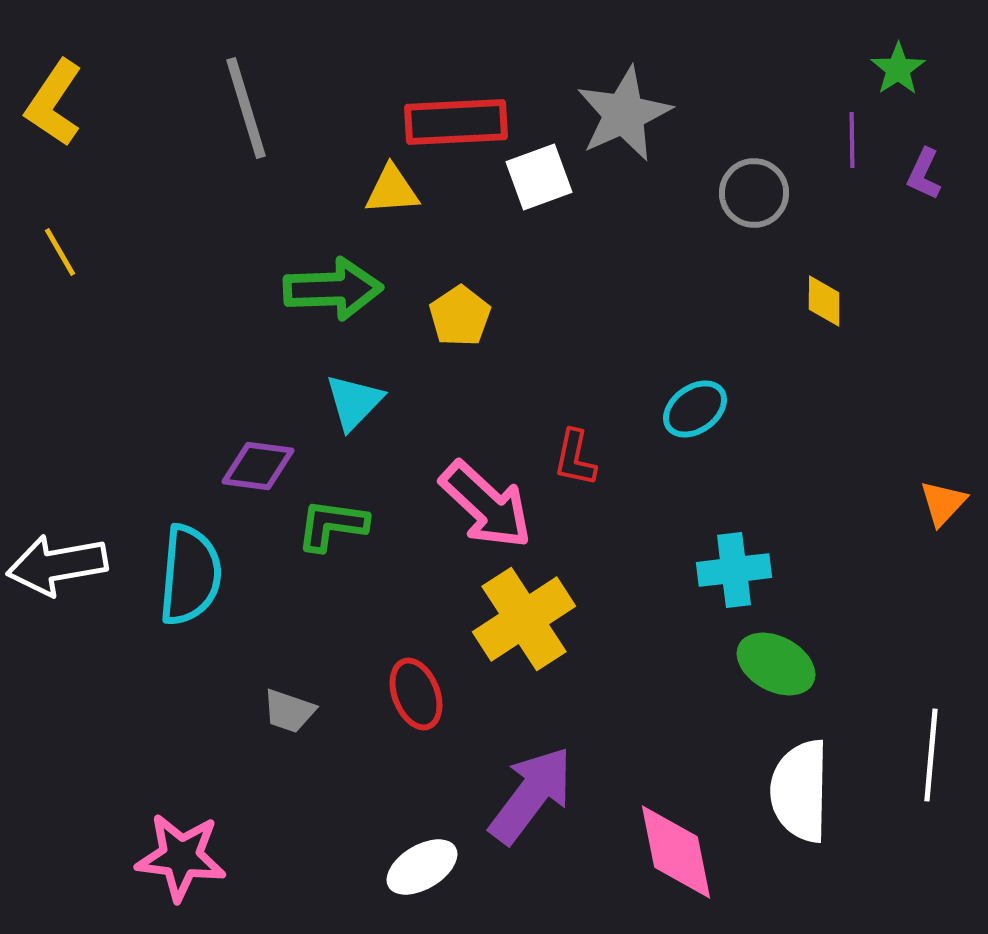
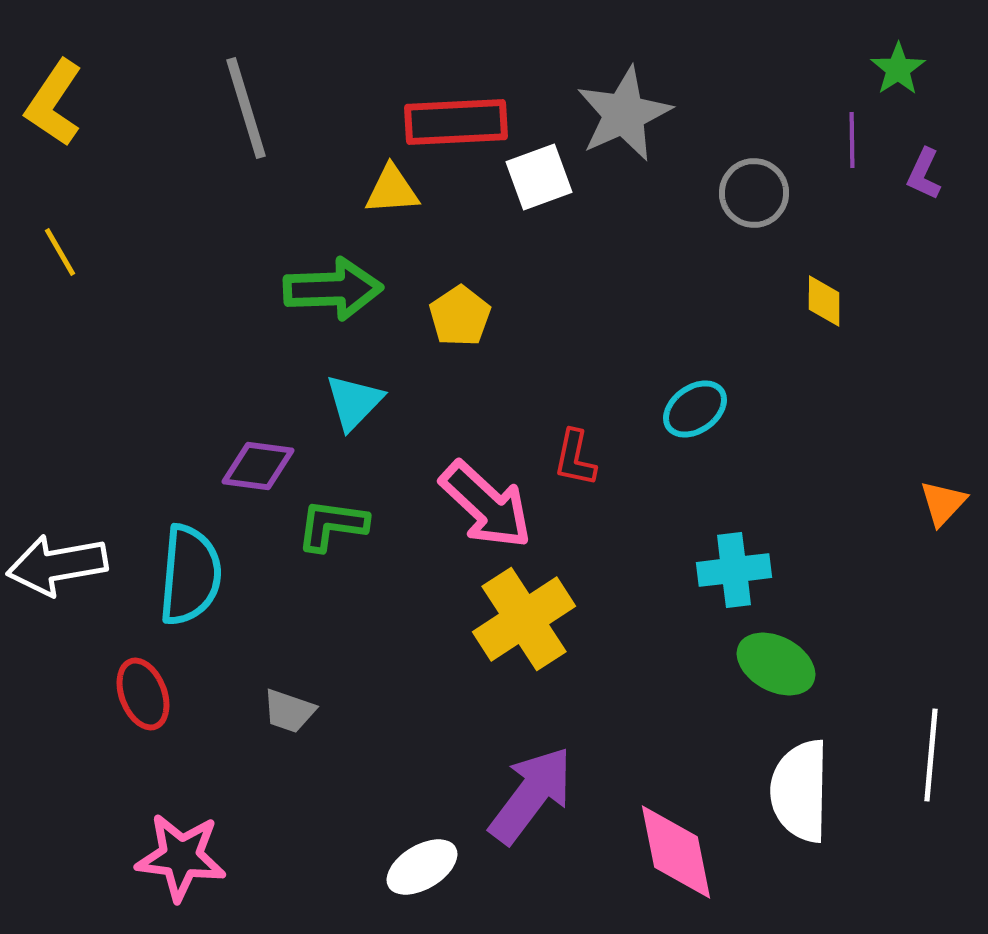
red ellipse: moved 273 px left
